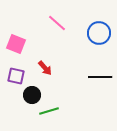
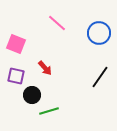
black line: rotated 55 degrees counterclockwise
